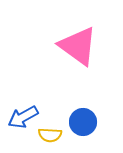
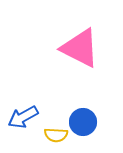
pink triangle: moved 2 px right, 2 px down; rotated 9 degrees counterclockwise
yellow semicircle: moved 6 px right
